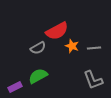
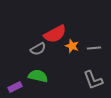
red semicircle: moved 2 px left, 3 px down
gray semicircle: moved 1 px down
green semicircle: rotated 42 degrees clockwise
